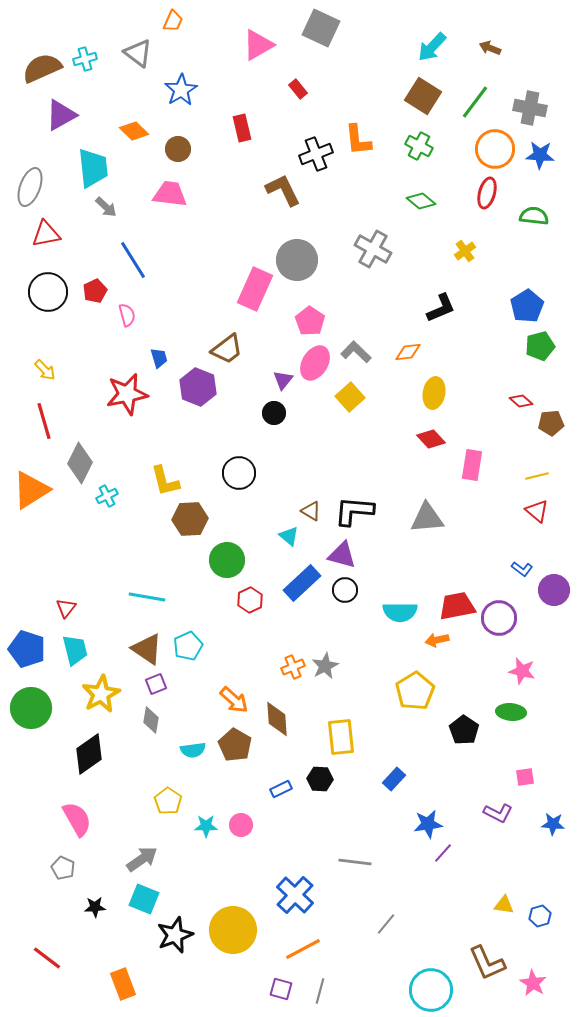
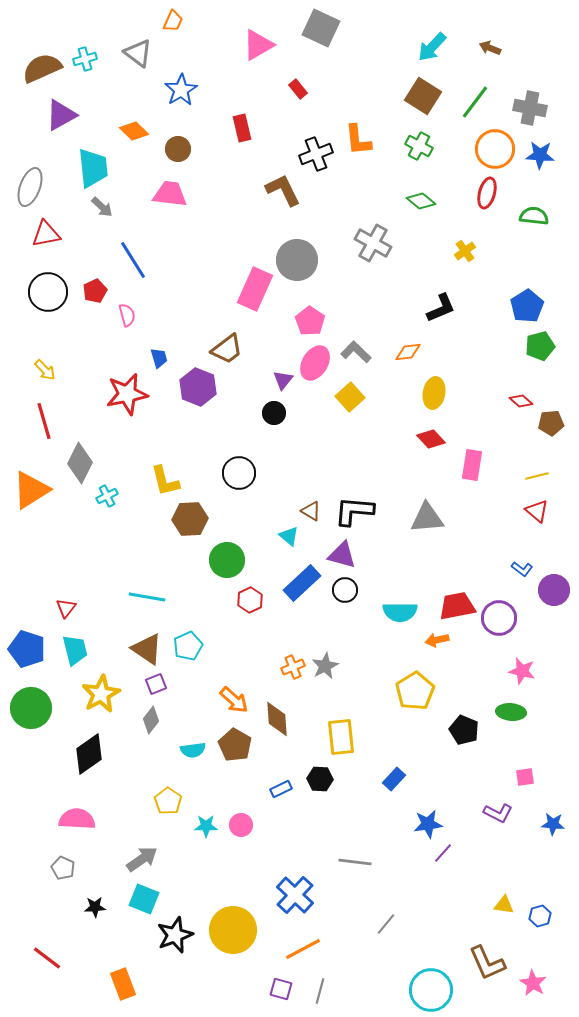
gray arrow at (106, 207): moved 4 px left
gray cross at (373, 249): moved 6 px up
gray diamond at (151, 720): rotated 28 degrees clockwise
black pentagon at (464, 730): rotated 12 degrees counterclockwise
pink semicircle at (77, 819): rotated 57 degrees counterclockwise
